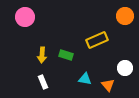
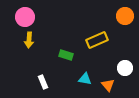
yellow arrow: moved 13 px left, 15 px up
